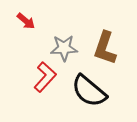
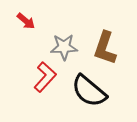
gray star: moved 1 px up
